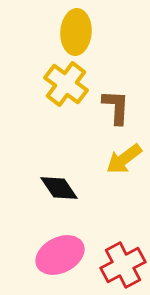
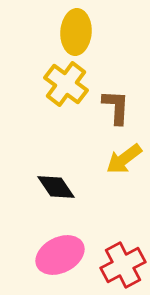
black diamond: moved 3 px left, 1 px up
